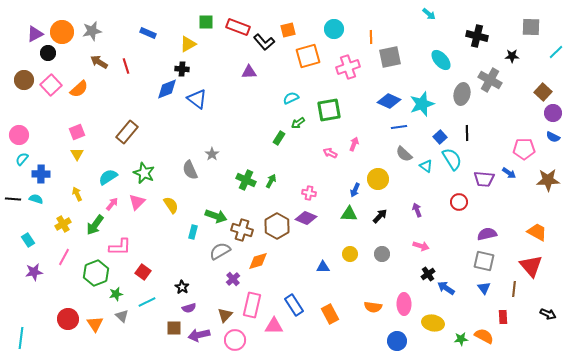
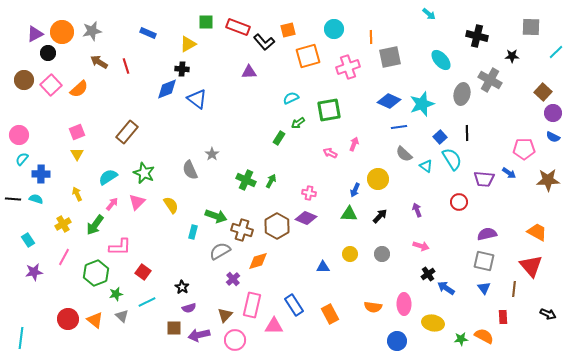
orange triangle at (95, 324): moved 4 px up; rotated 18 degrees counterclockwise
